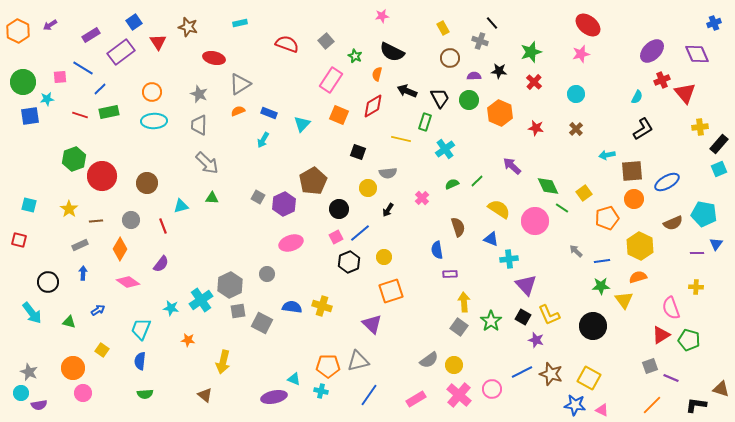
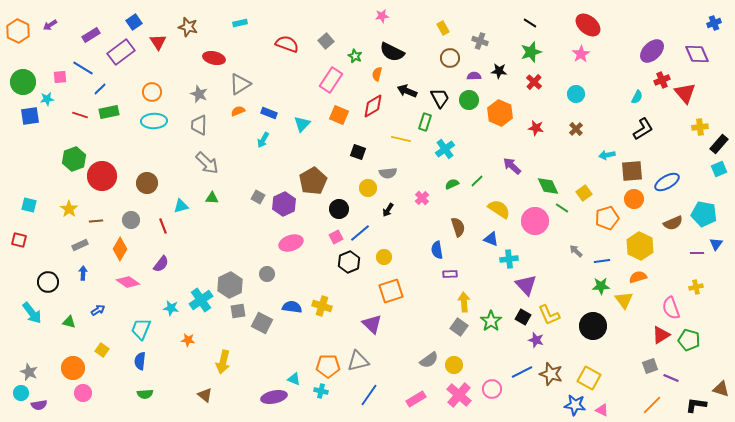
black line at (492, 23): moved 38 px right; rotated 16 degrees counterclockwise
pink star at (581, 54): rotated 18 degrees counterclockwise
yellow cross at (696, 287): rotated 16 degrees counterclockwise
